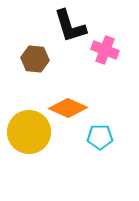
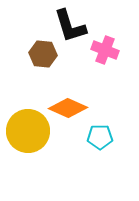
brown hexagon: moved 8 px right, 5 px up
yellow circle: moved 1 px left, 1 px up
